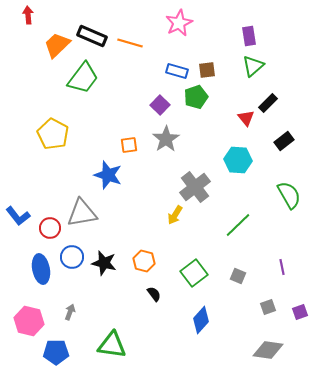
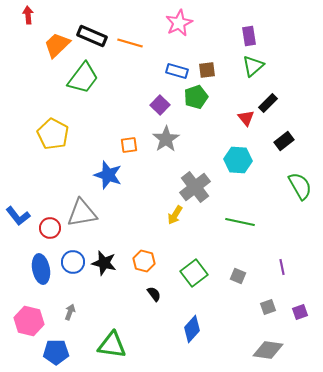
green semicircle at (289, 195): moved 11 px right, 9 px up
green line at (238, 225): moved 2 px right, 3 px up; rotated 56 degrees clockwise
blue circle at (72, 257): moved 1 px right, 5 px down
blue diamond at (201, 320): moved 9 px left, 9 px down
